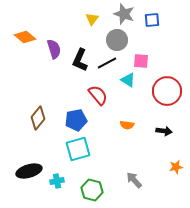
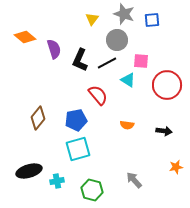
red circle: moved 6 px up
